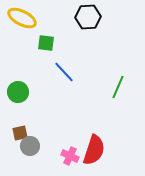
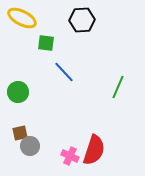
black hexagon: moved 6 px left, 3 px down
